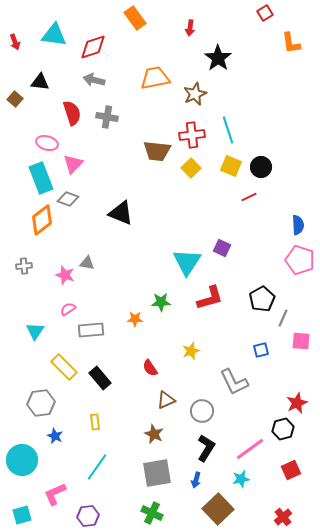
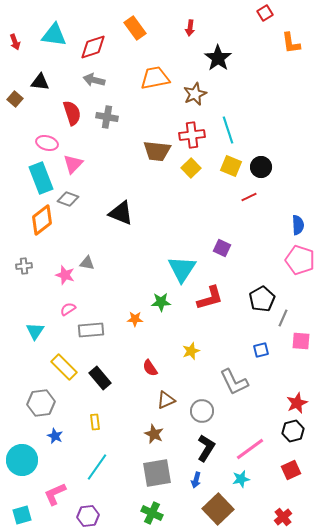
orange rectangle at (135, 18): moved 10 px down
cyan triangle at (187, 262): moved 5 px left, 7 px down
black hexagon at (283, 429): moved 10 px right, 2 px down
